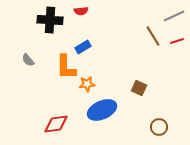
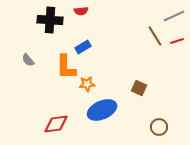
brown line: moved 2 px right
